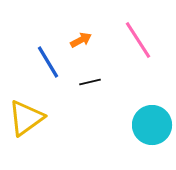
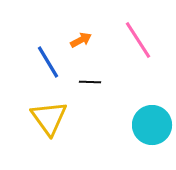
black line: rotated 15 degrees clockwise
yellow triangle: moved 23 px right; rotated 30 degrees counterclockwise
